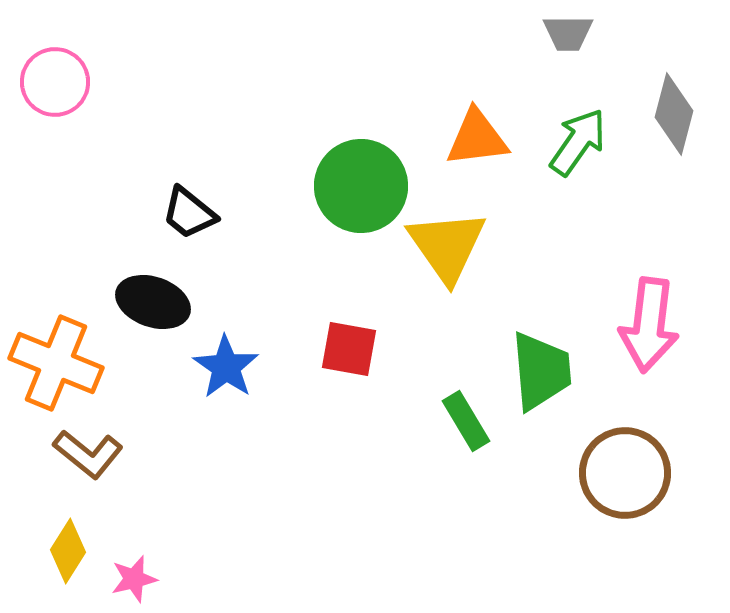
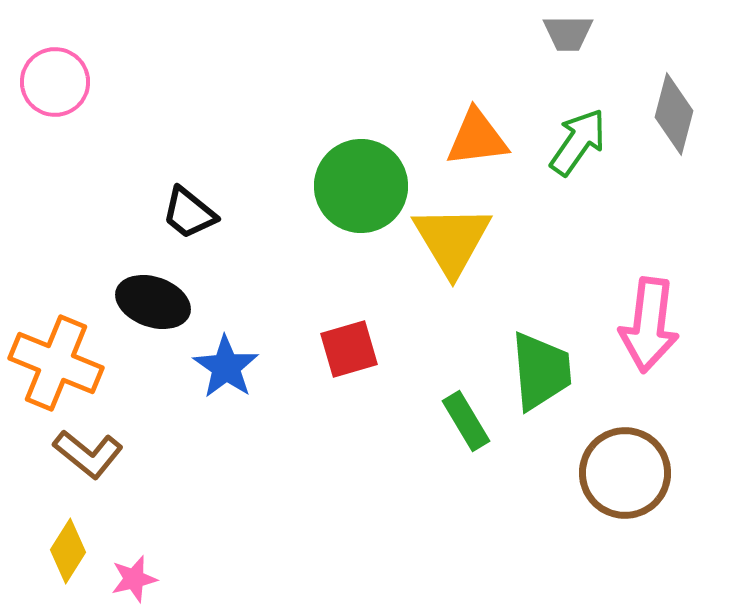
yellow triangle: moved 5 px right, 6 px up; rotated 4 degrees clockwise
red square: rotated 26 degrees counterclockwise
